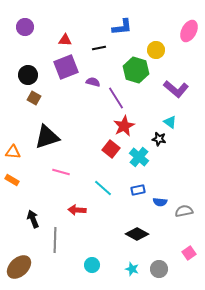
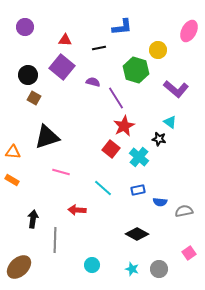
yellow circle: moved 2 px right
purple square: moved 4 px left; rotated 30 degrees counterclockwise
black arrow: rotated 30 degrees clockwise
